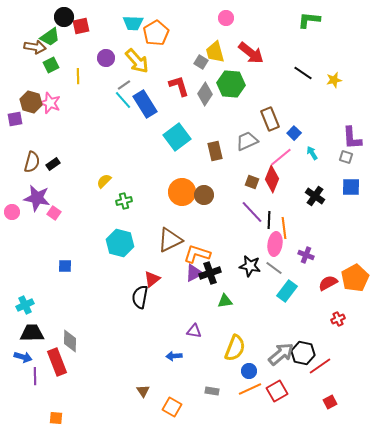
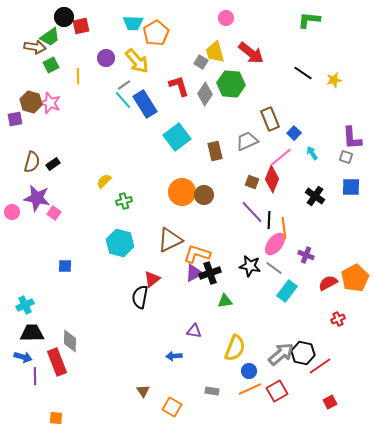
pink ellipse at (275, 244): rotated 30 degrees clockwise
